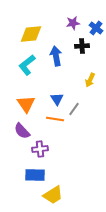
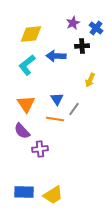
purple star: rotated 16 degrees counterclockwise
blue arrow: rotated 78 degrees counterclockwise
blue rectangle: moved 11 px left, 17 px down
